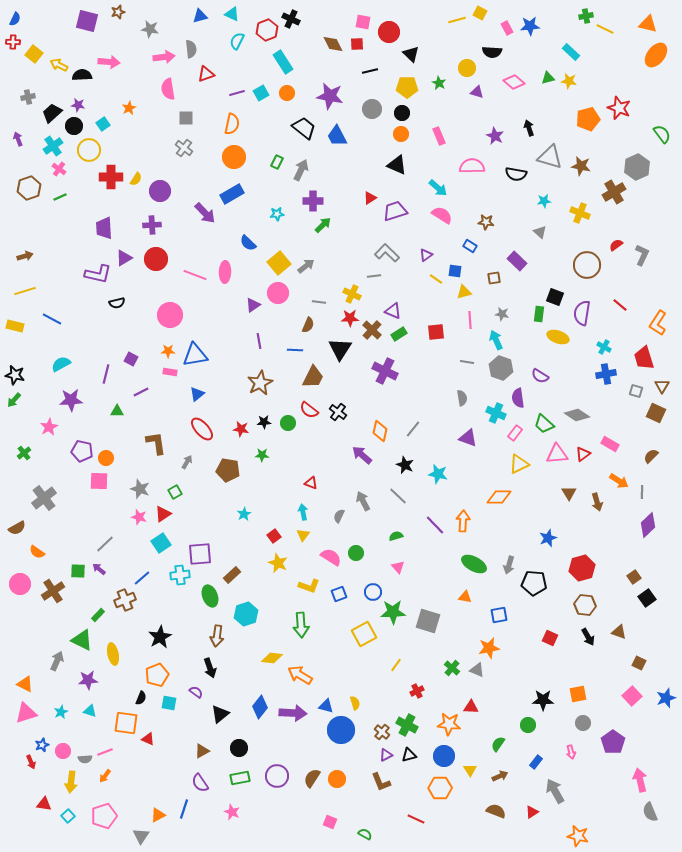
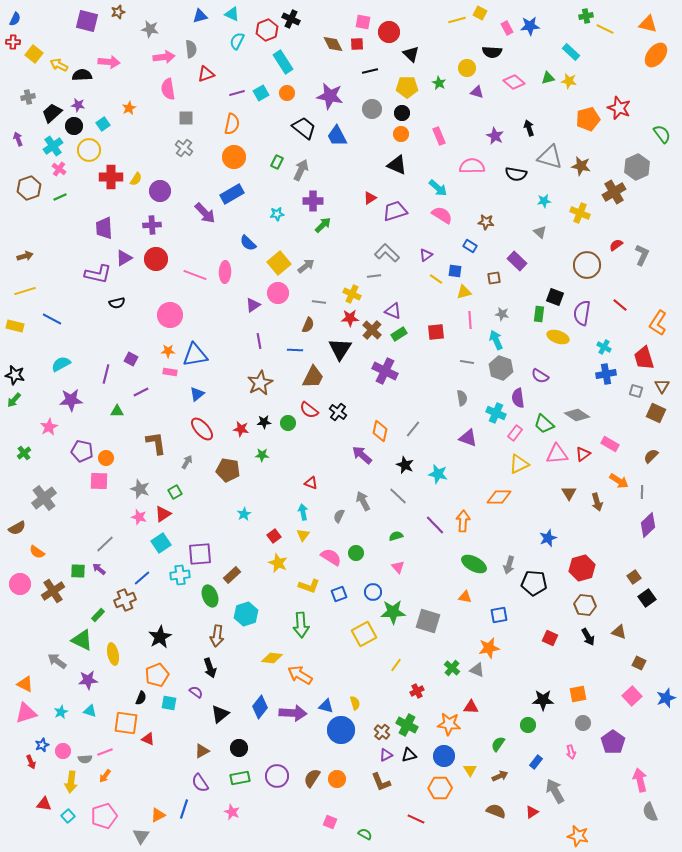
gray arrow at (57, 661): rotated 78 degrees counterclockwise
